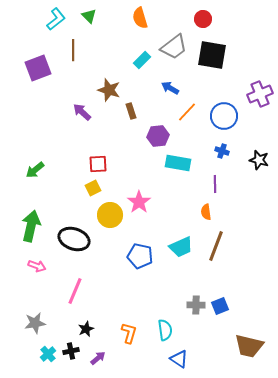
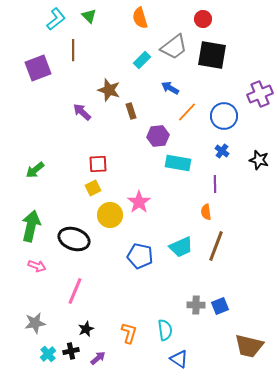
blue cross at (222, 151): rotated 16 degrees clockwise
